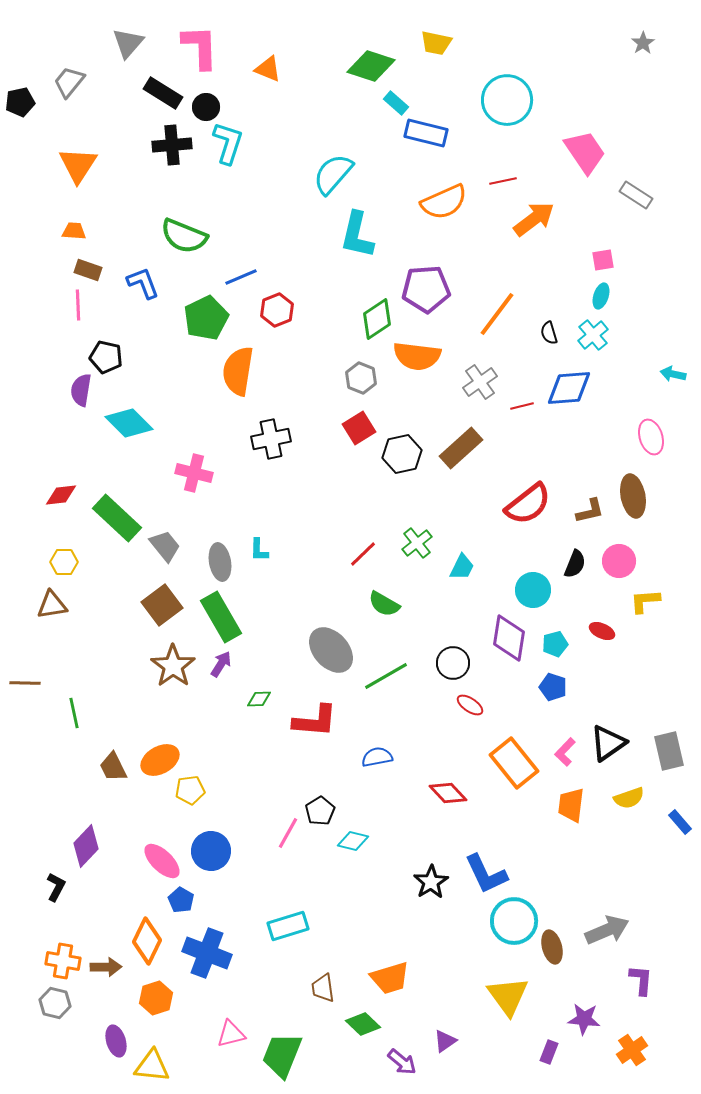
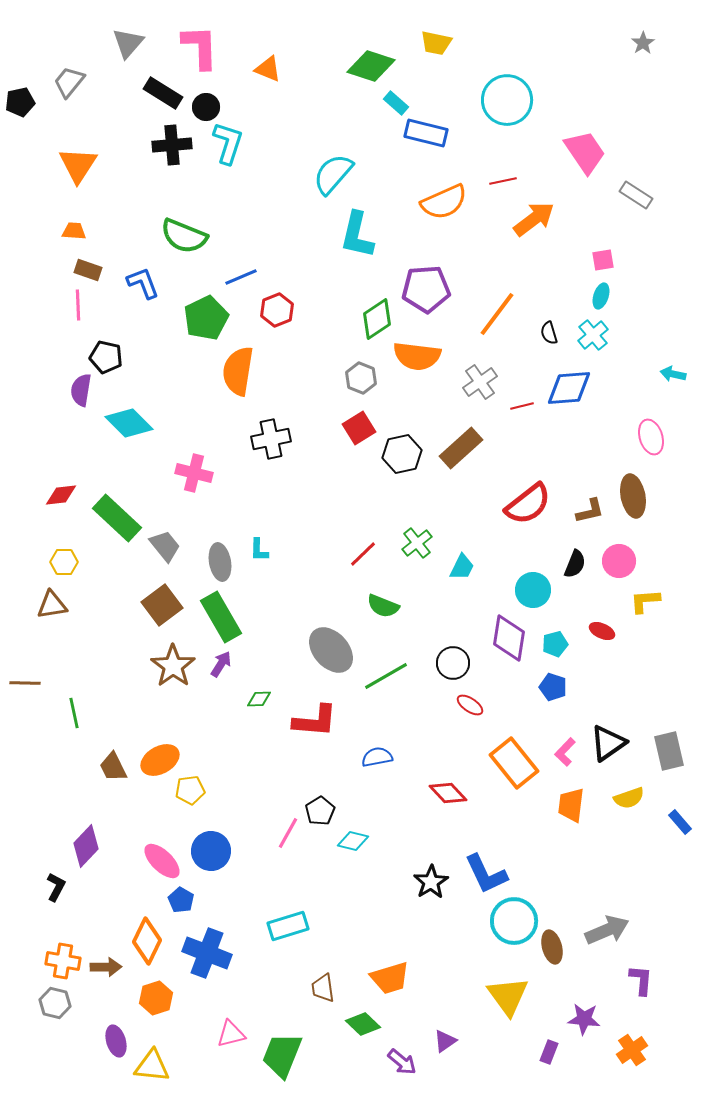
green semicircle at (384, 604): moved 1 px left, 2 px down; rotated 8 degrees counterclockwise
